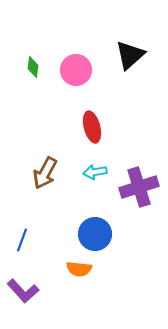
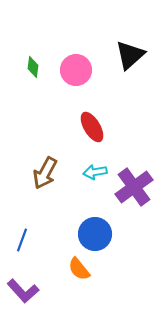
red ellipse: rotated 16 degrees counterclockwise
purple cross: moved 5 px left; rotated 18 degrees counterclockwise
orange semicircle: rotated 45 degrees clockwise
